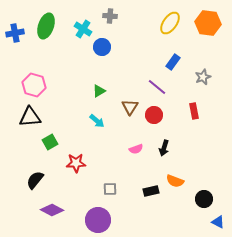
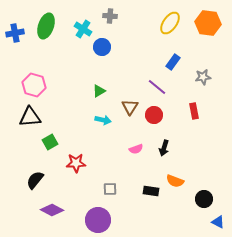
gray star: rotated 14 degrees clockwise
cyan arrow: moved 6 px right, 1 px up; rotated 28 degrees counterclockwise
black rectangle: rotated 21 degrees clockwise
